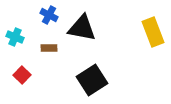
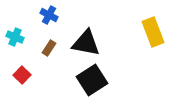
black triangle: moved 4 px right, 15 px down
brown rectangle: rotated 56 degrees counterclockwise
